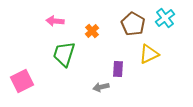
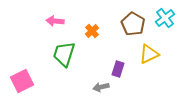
purple rectangle: rotated 14 degrees clockwise
